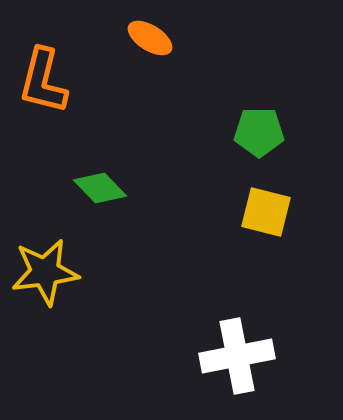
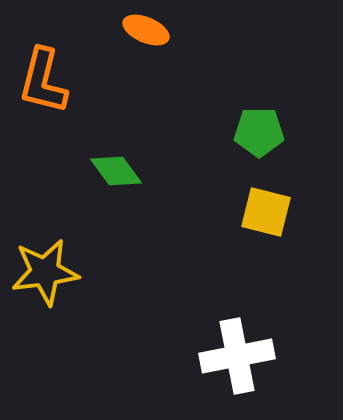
orange ellipse: moved 4 px left, 8 px up; rotated 9 degrees counterclockwise
green diamond: moved 16 px right, 17 px up; rotated 8 degrees clockwise
